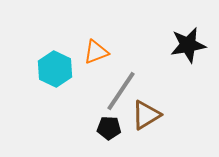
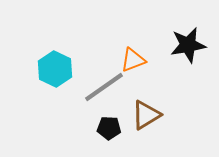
orange triangle: moved 37 px right, 8 px down
gray line: moved 17 px left, 4 px up; rotated 21 degrees clockwise
